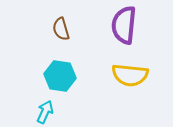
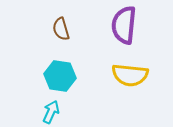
cyan arrow: moved 6 px right
